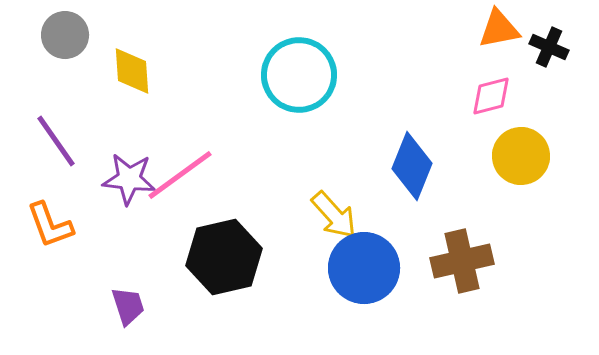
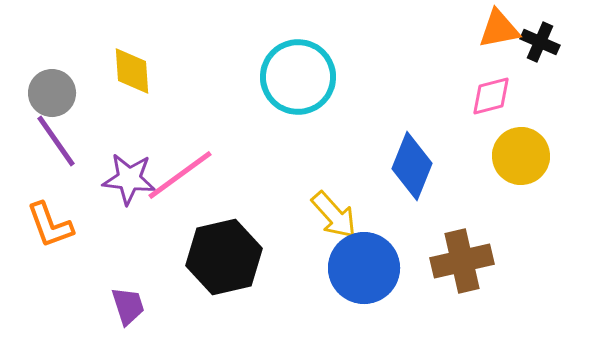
gray circle: moved 13 px left, 58 px down
black cross: moved 9 px left, 5 px up
cyan circle: moved 1 px left, 2 px down
